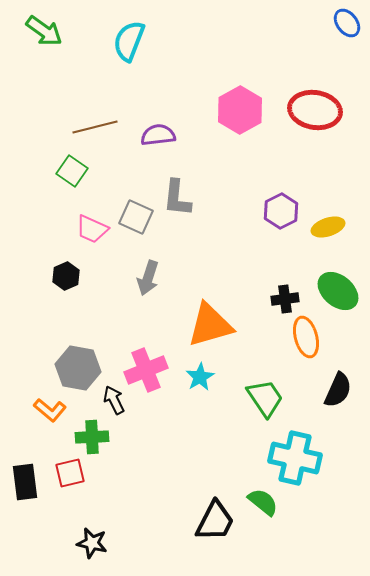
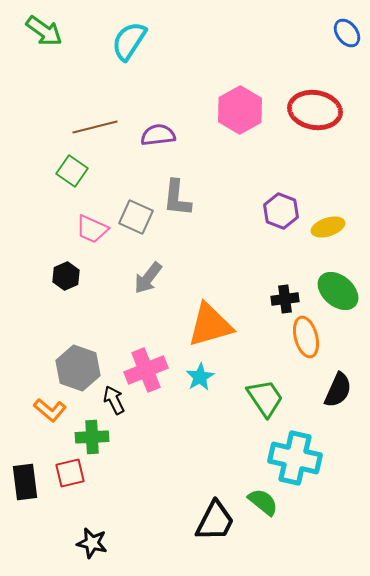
blue ellipse: moved 10 px down
cyan semicircle: rotated 12 degrees clockwise
purple hexagon: rotated 12 degrees counterclockwise
gray arrow: rotated 20 degrees clockwise
gray hexagon: rotated 9 degrees clockwise
